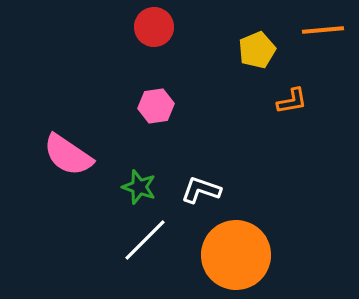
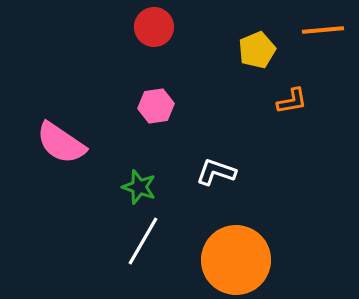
pink semicircle: moved 7 px left, 12 px up
white L-shape: moved 15 px right, 18 px up
white line: moved 2 px left, 1 px down; rotated 15 degrees counterclockwise
orange circle: moved 5 px down
